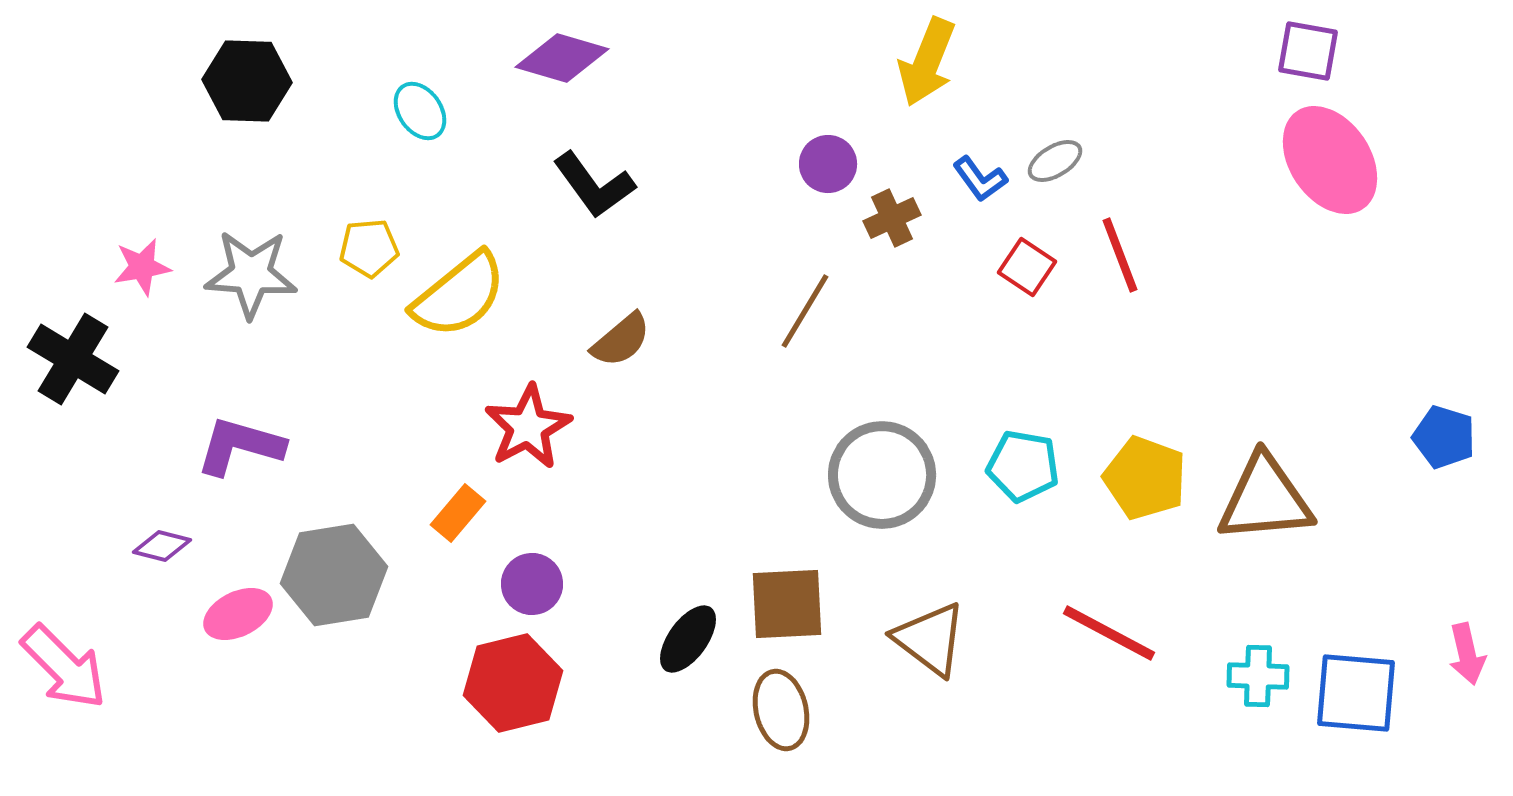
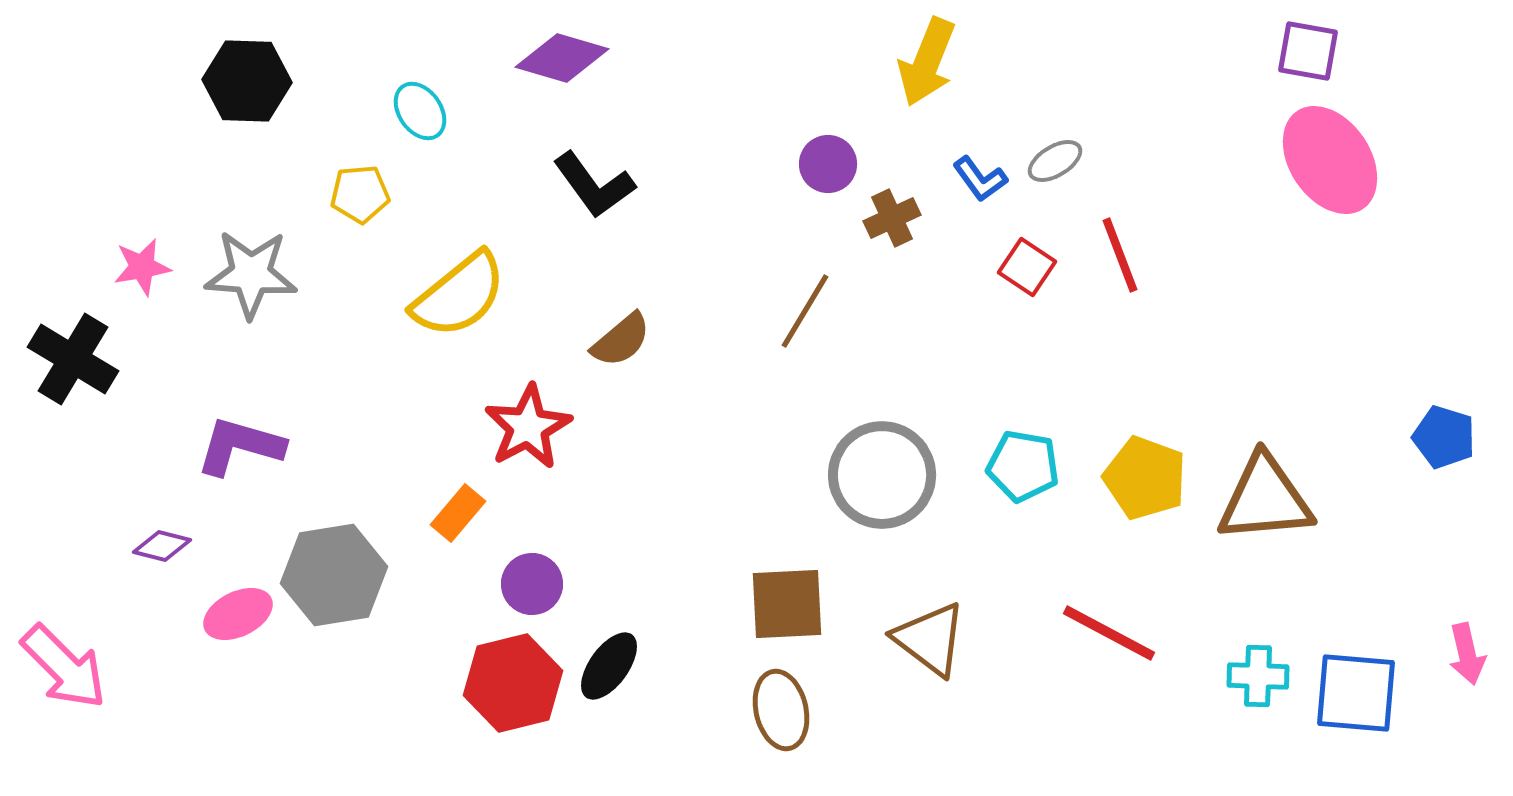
yellow pentagon at (369, 248): moved 9 px left, 54 px up
black ellipse at (688, 639): moved 79 px left, 27 px down
